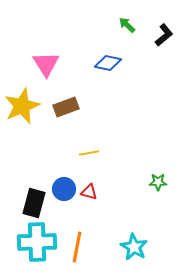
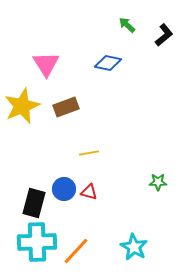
orange line: moved 1 px left, 4 px down; rotated 32 degrees clockwise
